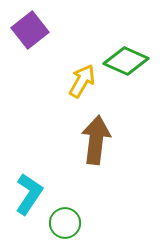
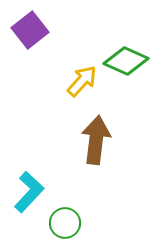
yellow arrow: rotated 12 degrees clockwise
cyan L-shape: moved 2 px up; rotated 9 degrees clockwise
